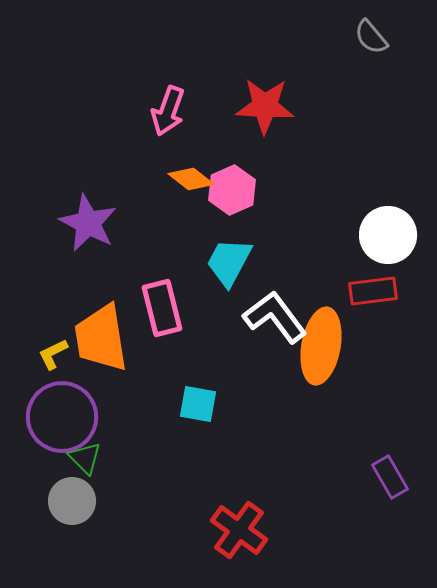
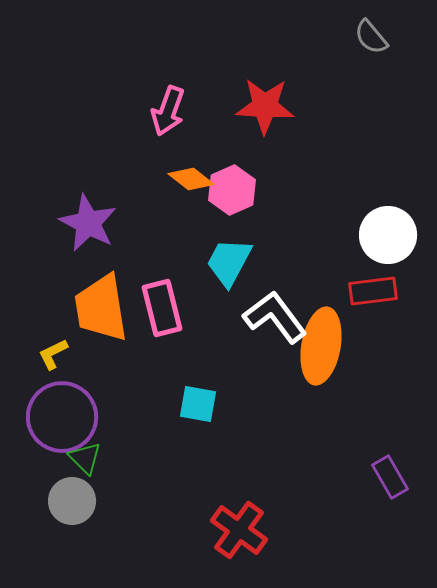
orange trapezoid: moved 30 px up
